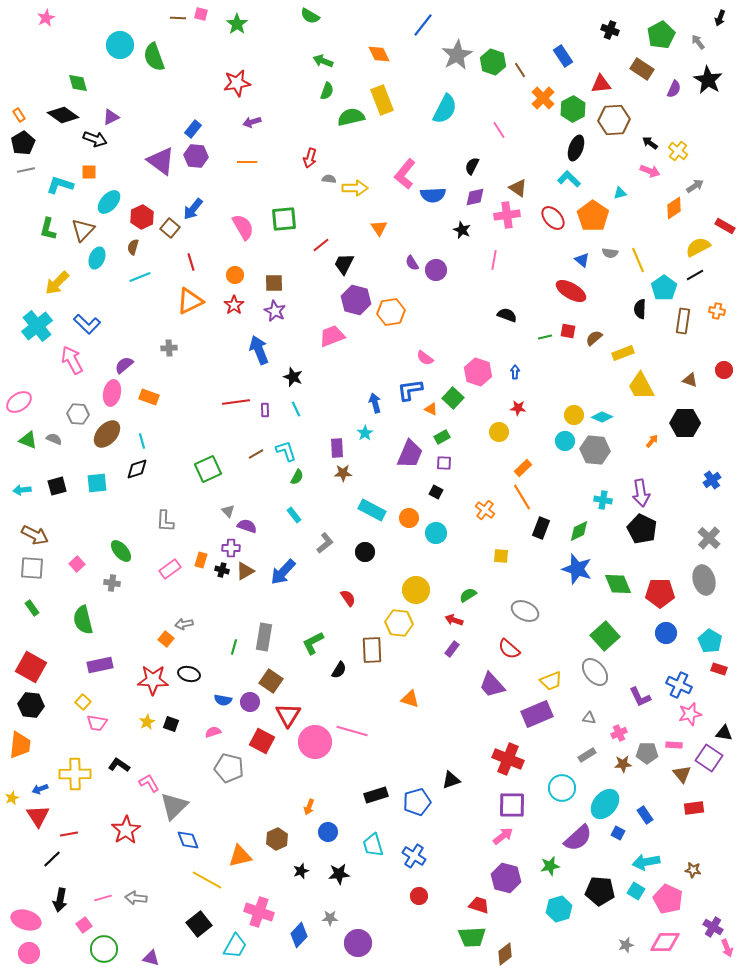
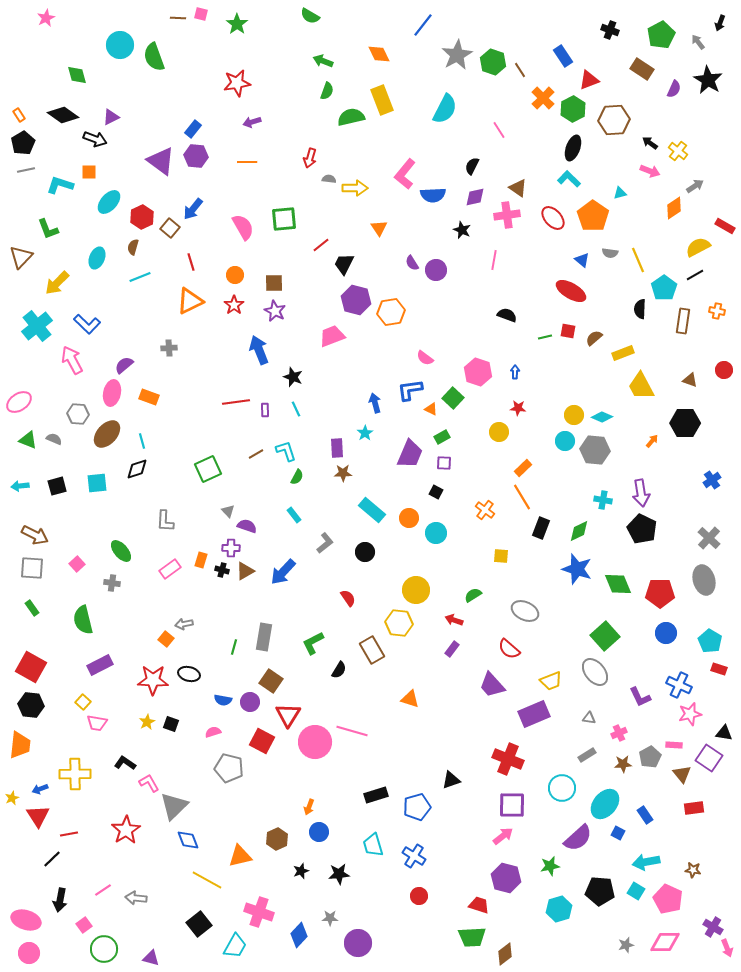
black arrow at (720, 18): moved 5 px down
green diamond at (78, 83): moved 1 px left, 8 px up
red triangle at (601, 84): moved 12 px left, 4 px up; rotated 15 degrees counterclockwise
black ellipse at (576, 148): moved 3 px left
green L-shape at (48, 229): rotated 35 degrees counterclockwise
brown triangle at (83, 230): moved 62 px left, 27 px down
cyan arrow at (22, 490): moved 2 px left, 4 px up
cyan rectangle at (372, 510): rotated 12 degrees clockwise
green semicircle at (468, 595): moved 5 px right
brown rectangle at (372, 650): rotated 28 degrees counterclockwise
purple rectangle at (100, 665): rotated 15 degrees counterclockwise
purple rectangle at (537, 714): moved 3 px left
gray pentagon at (647, 753): moved 3 px right, 4 px down; rotated 30 degrees counterclockwise
black L-shape at (119, 765): moved 6 px right, 2 px up
blue pentagon at (417, 802): moved 5 px down
blue circle at (328, 832): moved 9 px left
pink line at (103, 898): moved 8 px up; rotated 18 degrees counterclockwise
